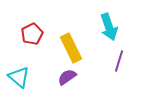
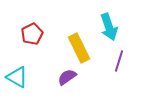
yellow rectangle: moved 8 px right
cyan triangle: moved 2 px left; rotated 10 degrees counterclockwise
